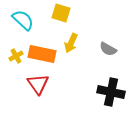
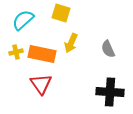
cyan semicircle: rotated 85 degrees counterclockwise
gray semicircle: rotated 36 degrees clockwise
yellow cross: moved 4 px up; rotated 16 degrees clockwise
red triangle: moved 3 px right
black cross: moved 1 px left; rotated 8 degrees counterclockwise
